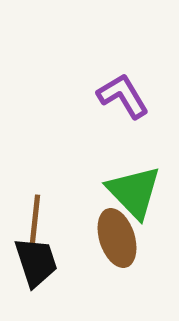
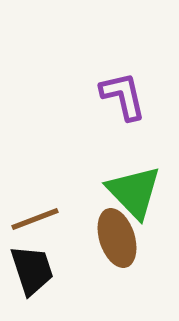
purple L-shape: rotated 18 degrees clockwise
brown line: rotated 63 degrees clockwise
black trapezoid: moved 4 px left, 8 px down
